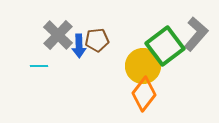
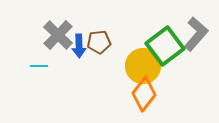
brown pentagon: moved 2 px right, 2 px down
